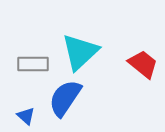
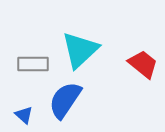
cyan triangle: moved 2 px up
blue semicircle: moved 2 px down
blue triangle: moved 2 px left, 1 px up
